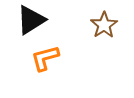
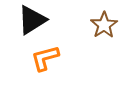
black triangle: moved 1 px right
